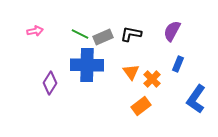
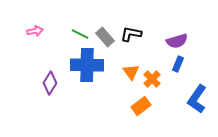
purple semicircle: moved 5 px right, 10 px down; rotated 135 degrees counterclockwise
gray rectangle: moved 2 px right; rotated 72 degrees clockwise
blue L-shape: moved 1 px right
